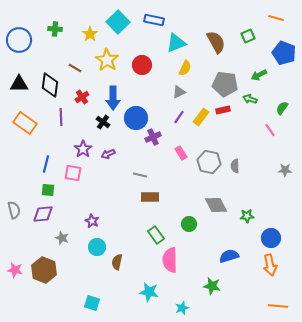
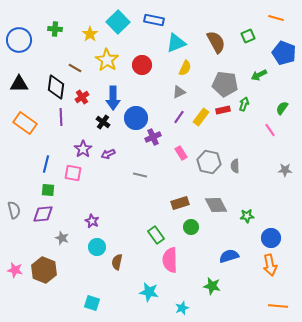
black diamond at (50, 85): moved 6 px right, 2 px down
green arrow at (250, 99): moved 6 px left, 5 px down; rotated 88 degrees clockwise
brown rectangle at (150, 197): moved 30 px right, 6 px down; rotated 18 degrees counterclockwise
green circle at (189, 224): moved 2 px right, 3 px down
